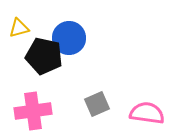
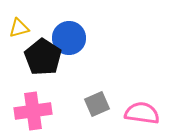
black pentagon: moved 1 px left, 1 px down; rotated 21 degrees clockwise
pink semicircle: moved 5 px left
